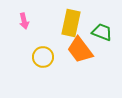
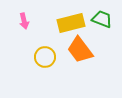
yellow rectangle: rotated 64 degrees clockwise
green trapezoid: moved 13 px up
yellow circle: moved 2 px right
